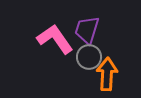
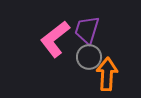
pink L-shape: rotated 93 degrees counterclockwise
